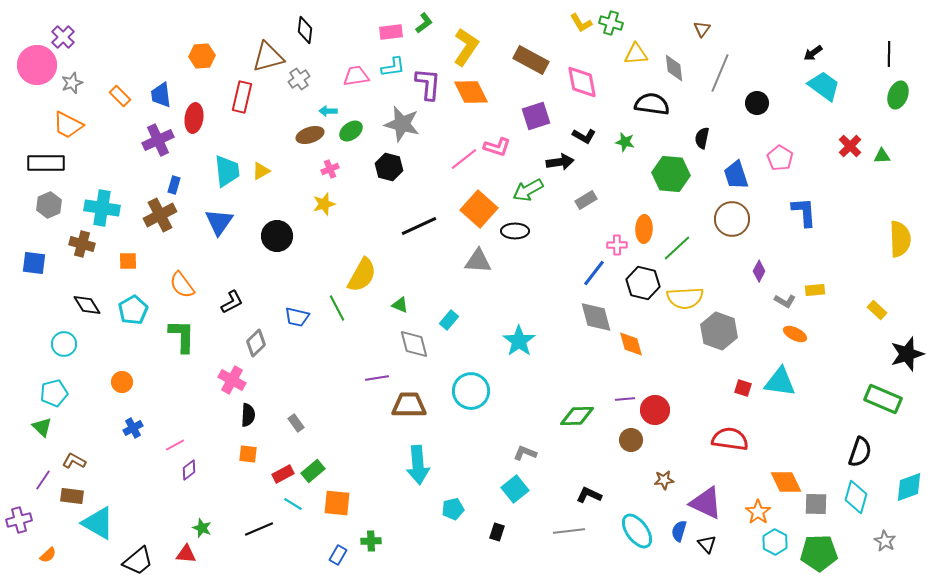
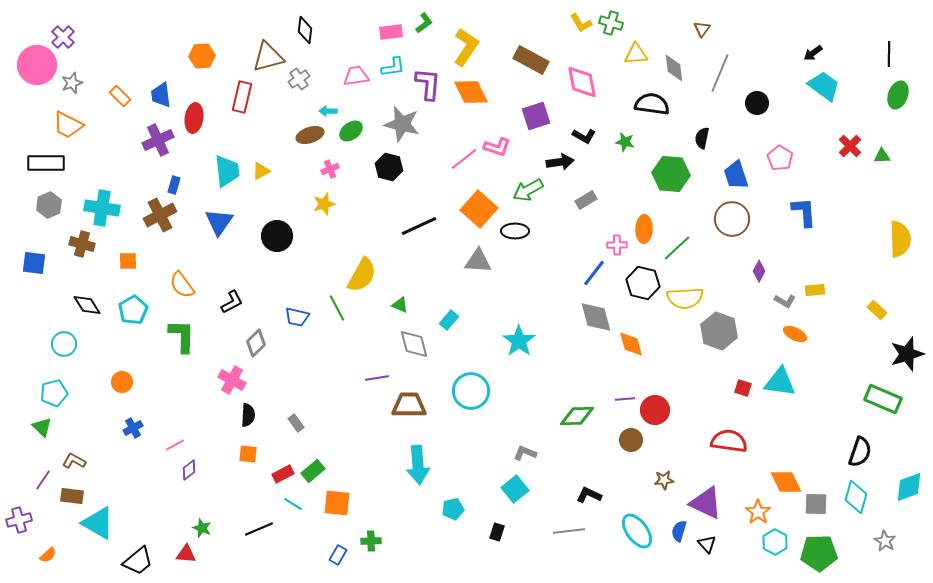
red semicircle at (730, 439): moved 1 px left, 2 px down
